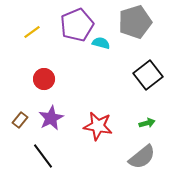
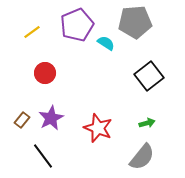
gray pentagon: rotated 12 degrees clockwise
cyan semicircle: moved 5 px right; rotated 18 degrees clockwise
black square: moved 1 px right, 1 px down
red circle: moved 1 px right, 6 px up
brown rectangle: moved 2 px right
red star: moved 2 px down; rotated 12 degrees clockwise
gray semicircle: rotated 12 degrees counterclockwise
